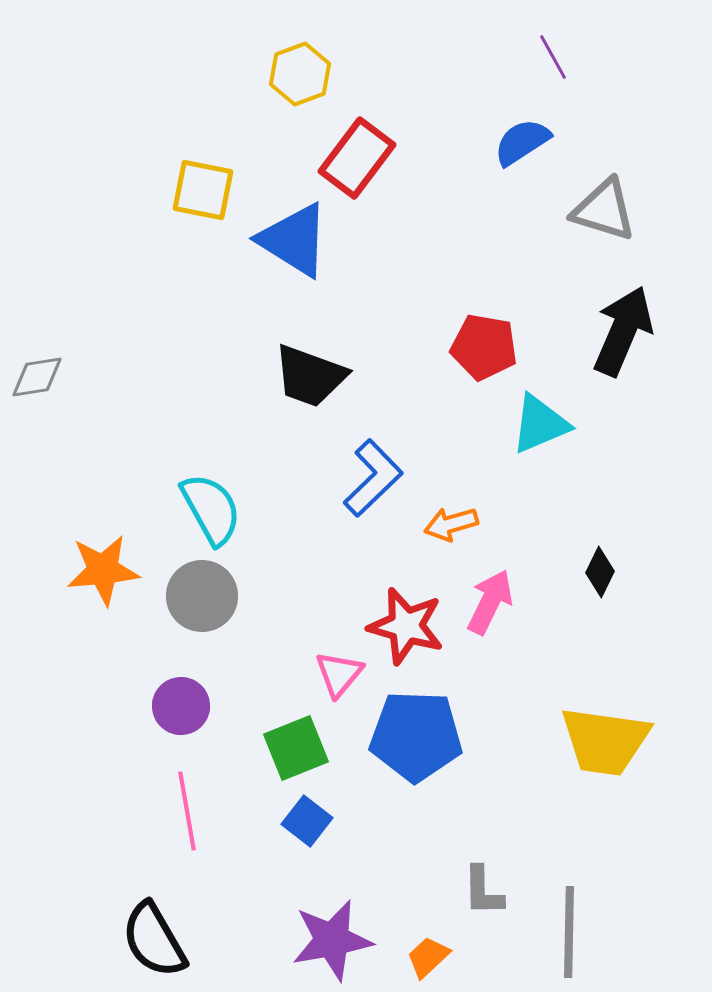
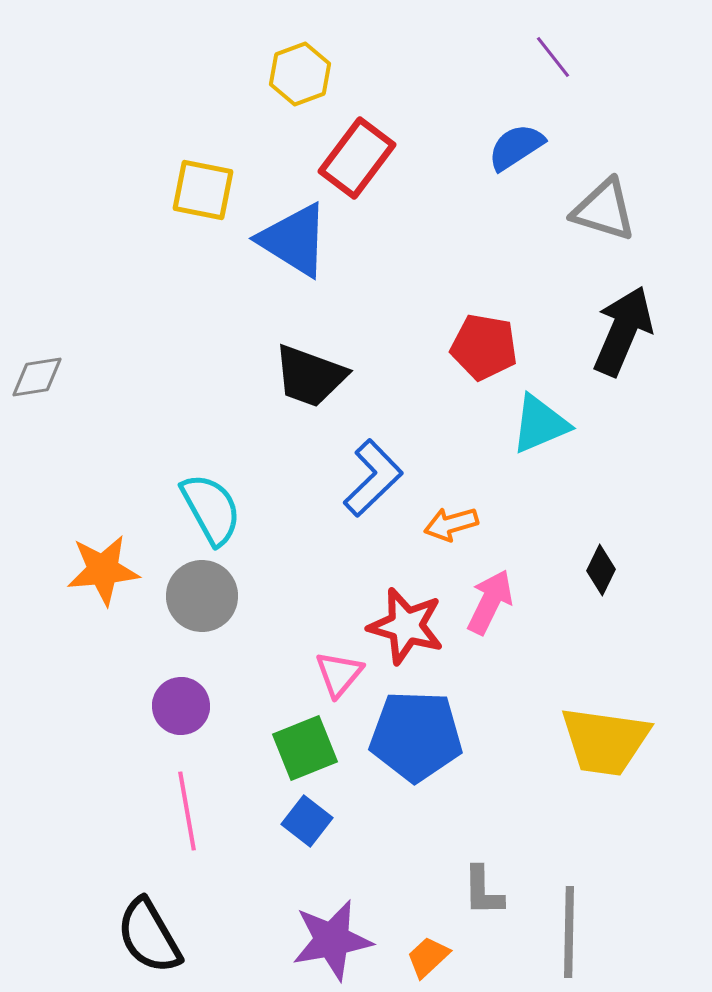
purple line: rotated 9 degrees counterclockwise
blue semicircle: moved 6 px left, 5 px down
black diamond: moved 1 px right, 2 px up
green square: moved 9 px right
black semicircle: moved 5 px left, 4 px up
